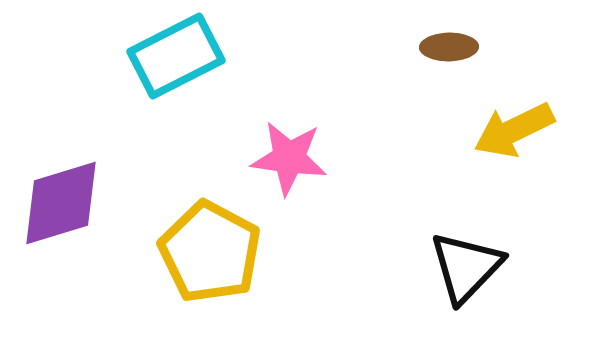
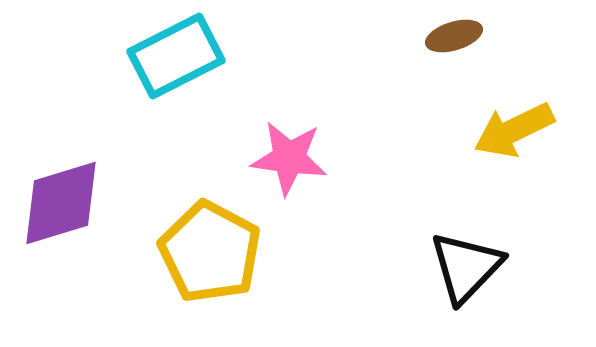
brown ellipse: moved 5 px right, 11 px up; rotated 16 degrees counterclockwise
